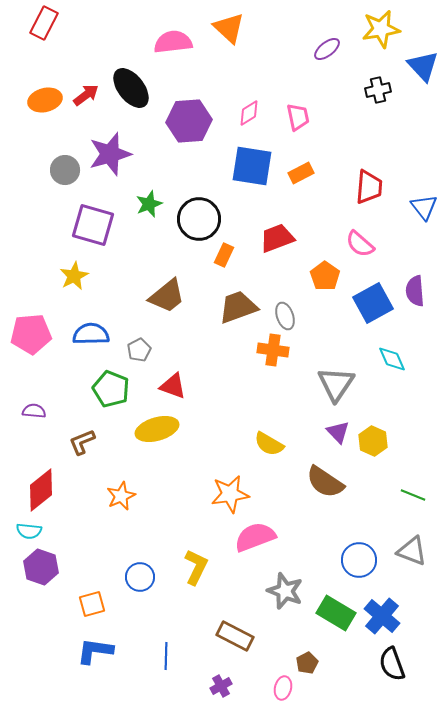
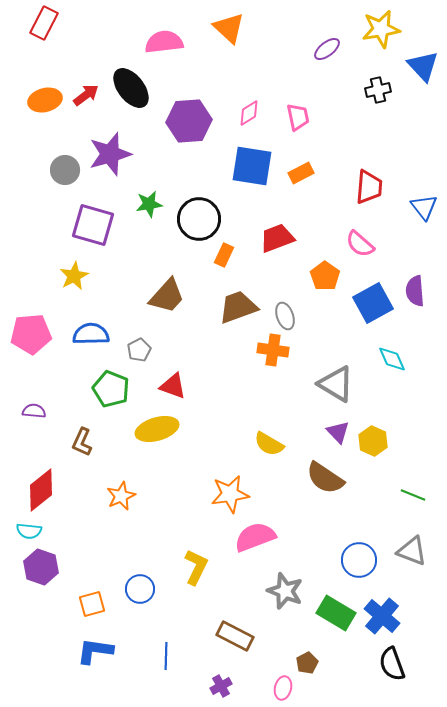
pink semicircle at (173, 42): moved 9 px left
green star at (149, 204): rotated 12 degrees clockwise
brown trapezoid at (167, 296): rotated 9 degrees counterclockwise
gray triangle at (336, 384): rotated 33 degrees counterclockwise
brown L-shape at (82, 442): rotated 44 degrees counterclockwise
brown semicircle at (325, 482): moved 4 px up
blue circle at (140, 577): moved 12 px down
